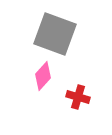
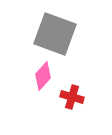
red cross: moved 6 px left
